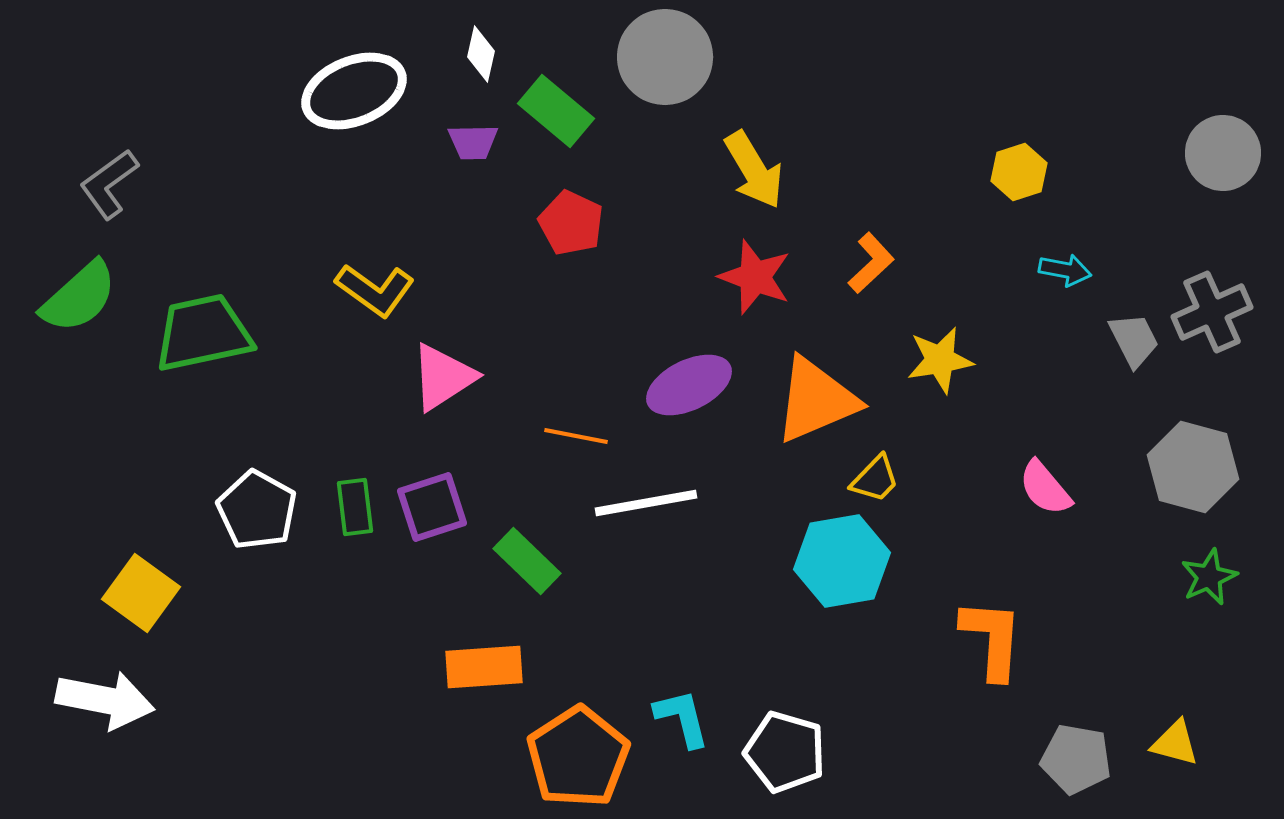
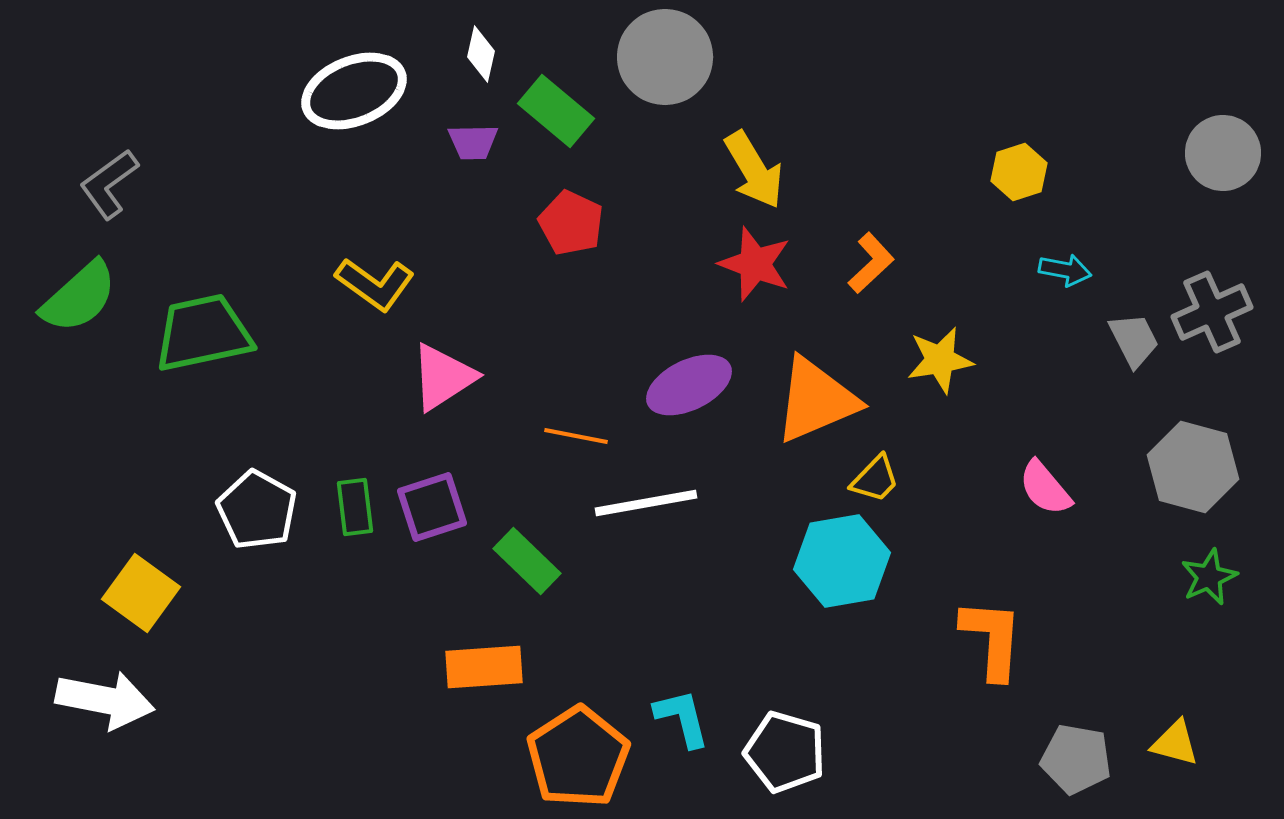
red star at (755, 277): moved 13 px up
yellow L-shape at (375, 290): moved 6 px up
